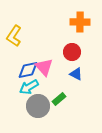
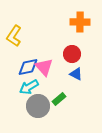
red circle: moved 2 px down
blue diamond: moved 3 px up
